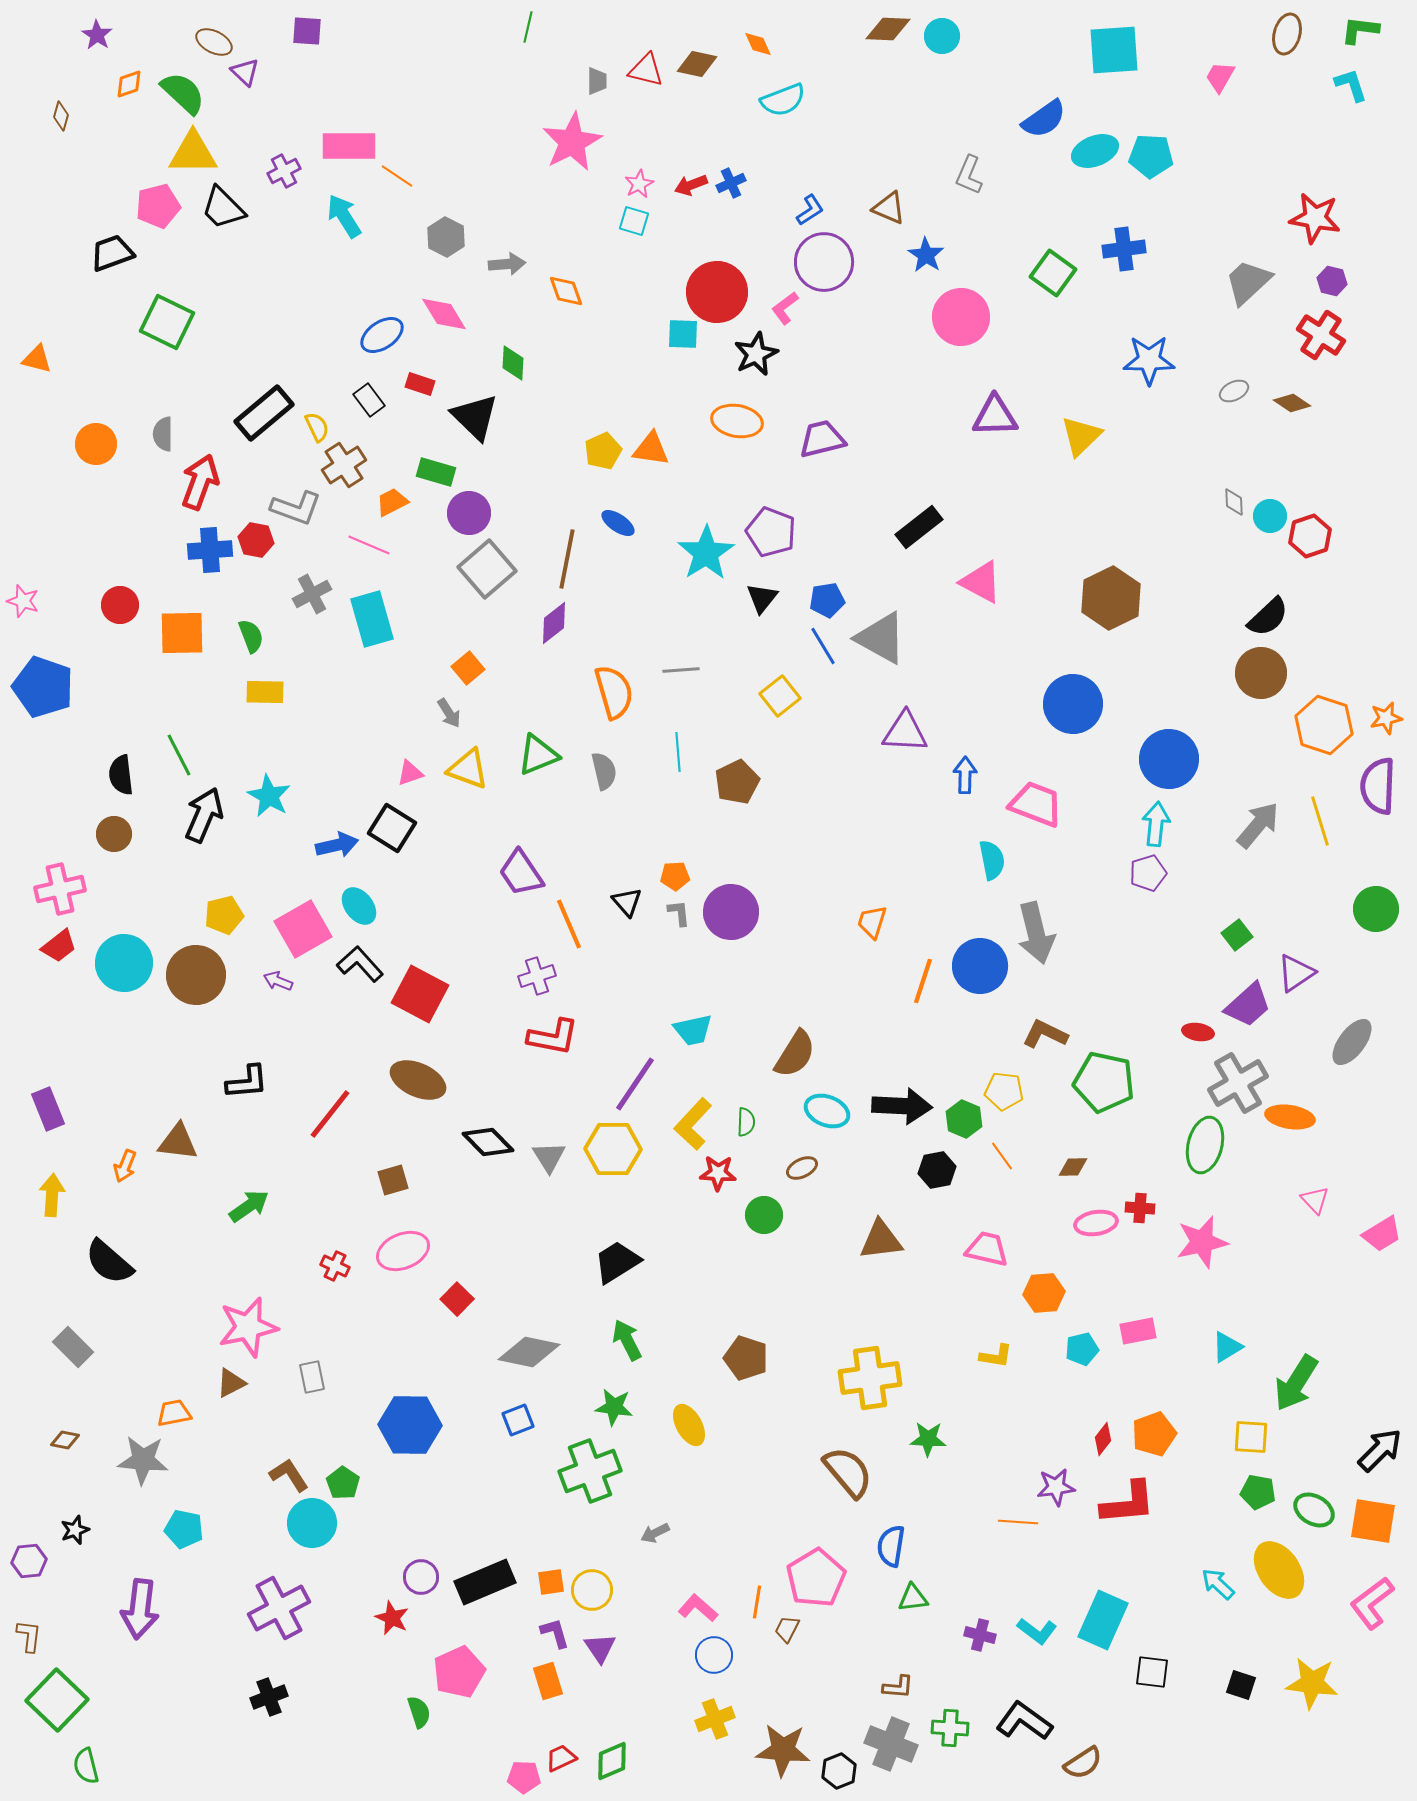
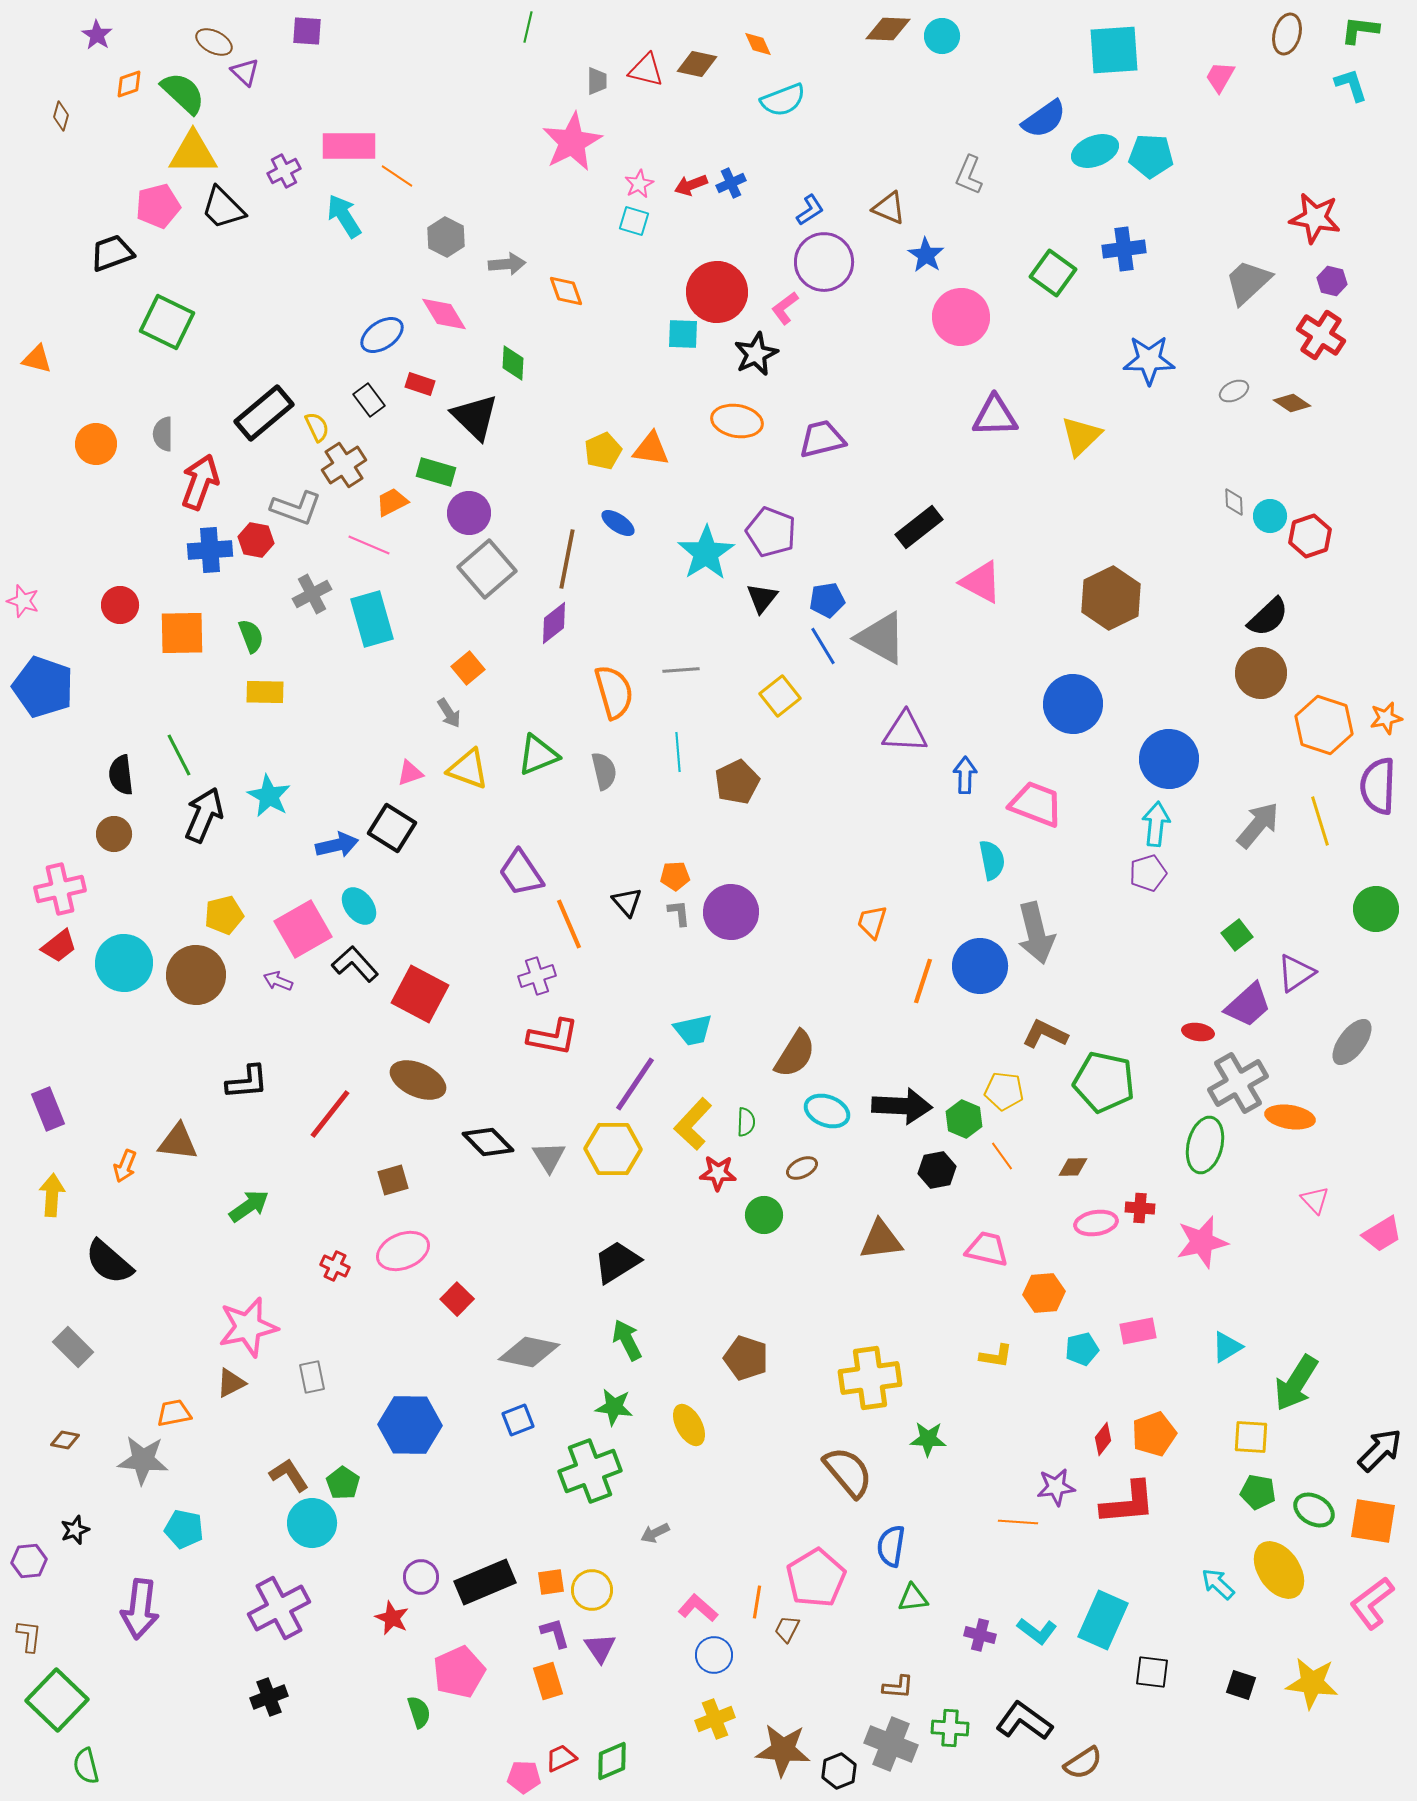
black L-shape at (360, 964): moved 5 px left
